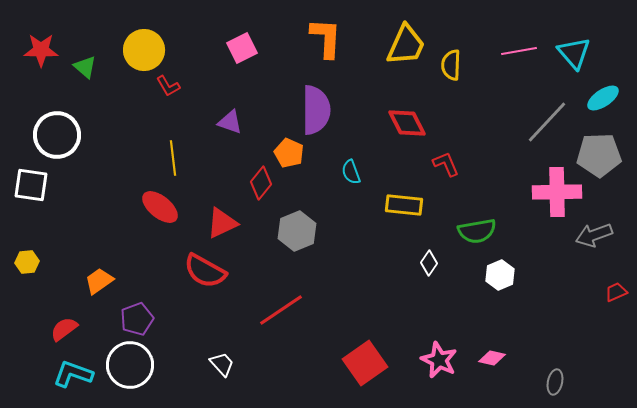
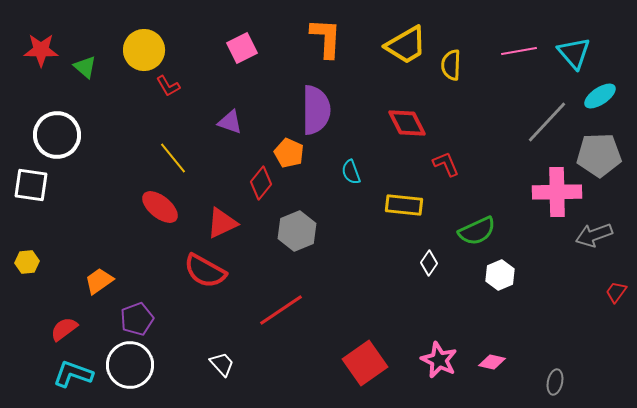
yellow trapezoid at (406, 45): rotated 36 degrees clockwise
cyan ellipse at (603, 98): moved 3 px left, 2 px up
yellow line at (173, 158): rotated 32 degrees counterclockwise
green semicircle at (477, 231): rotated 15 degrees counterclockwise
red trapezoid at (616, 292): rotated 30 degrees counterclockwise
pink diamond at (492, 358): moved 4 px down
